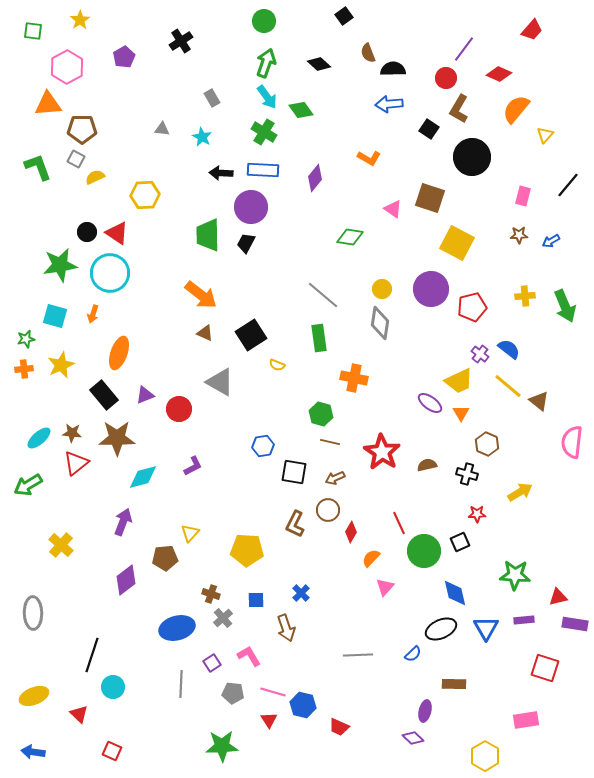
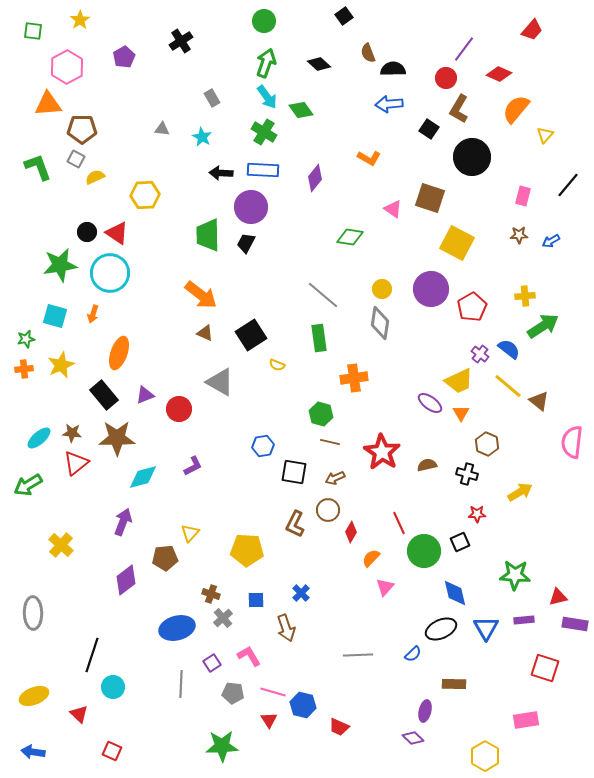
green arrow at (565, 306): moved 22 px left, 20 px down; rotated 100 degrees counterclockwise
red pentagon at (472, 307): rotated 16 degrees counterclockwise
orange cross at (354, 378): rotated 20 degrees counterclockwise
